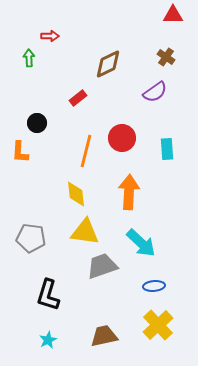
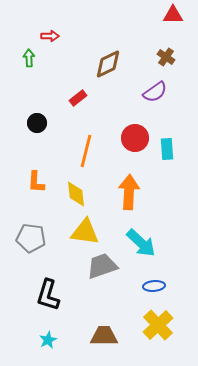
red circle: moved 13 px right
orange L-shape: moved 16 px right, 30 px down
brown trapezoid: rotated 12 degrees clockwise
